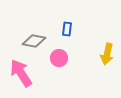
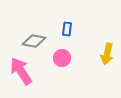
pink circle: moved 3 px right
pink arrow: moved 2 px up
